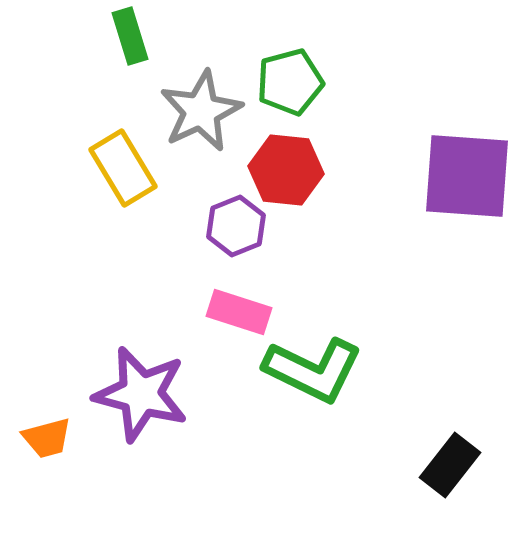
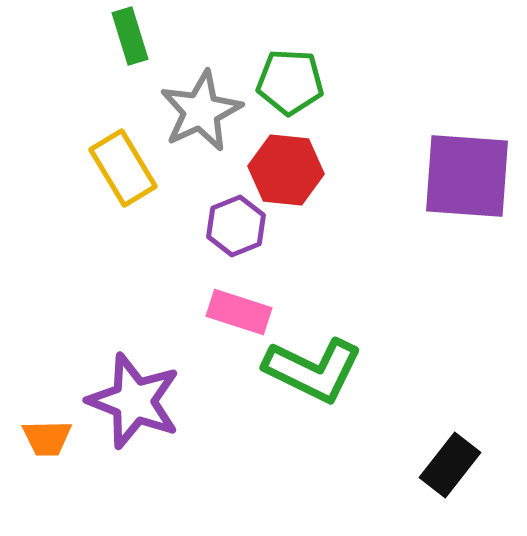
green pentagon: rotated 18 degrees clockwise
purple star: moved 7 px left, 7 px down; rotated 6 degrees clockwise
orange trapezoid: rotated 14 degrees clockwise
